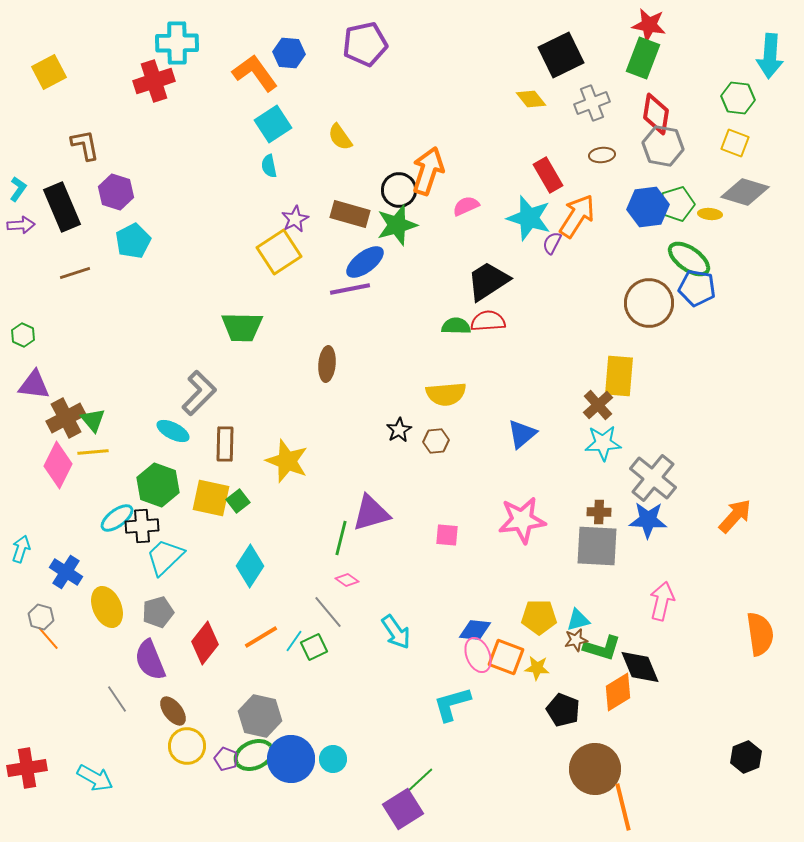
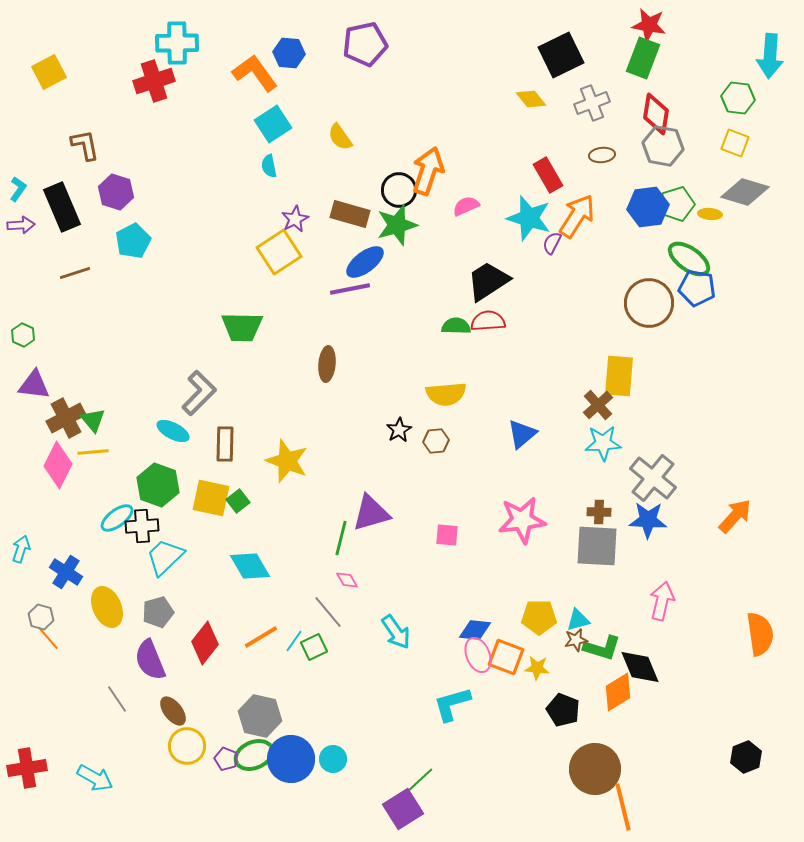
cyan diamond at (250, 566): rotated 63 degrees counterclockwise
pink diamond at (347, 580): rotated 25 degrees clockwise
